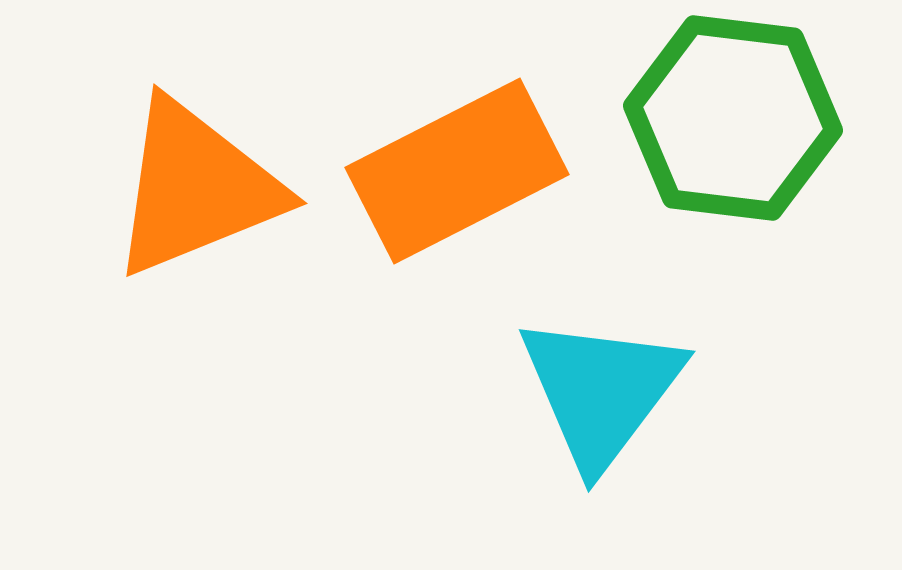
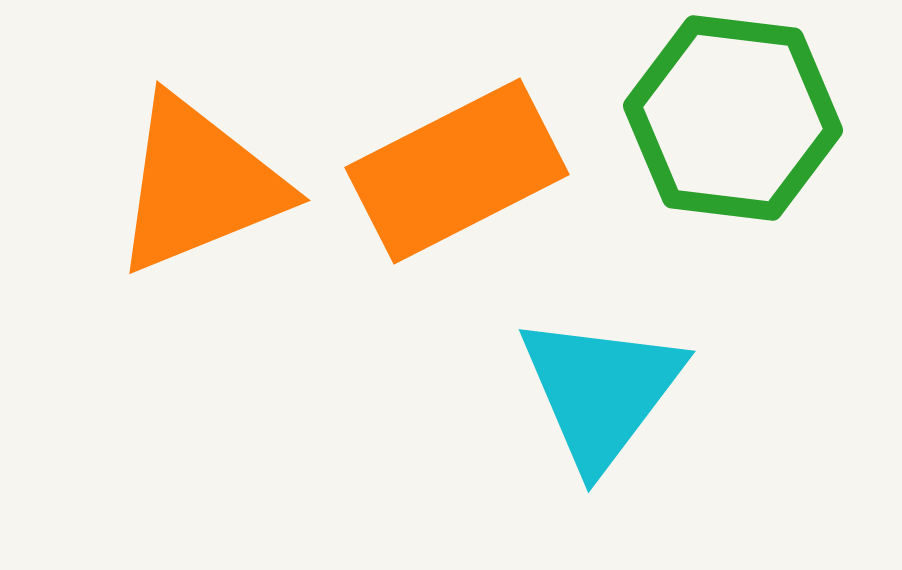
orange triangle: moved 3 px right, 3 px up
